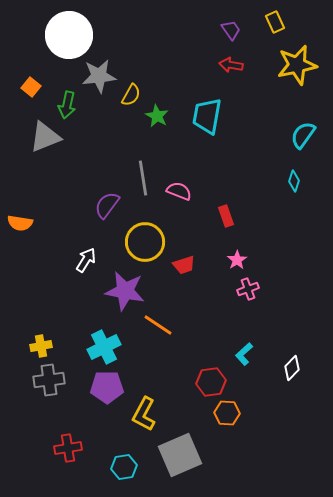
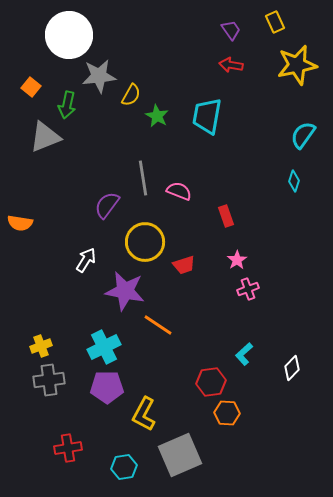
yellow cross: rotated 10 degrees counterclockwise
